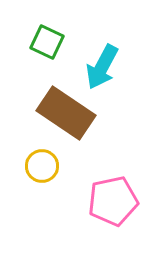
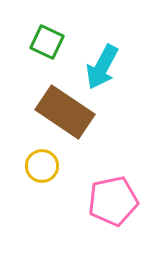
brown rectangle: moved 1 px left, 1 px up
